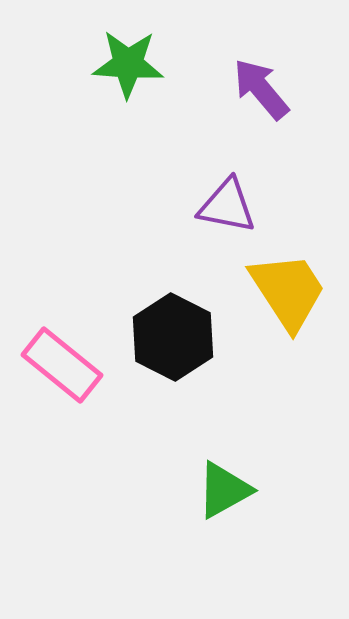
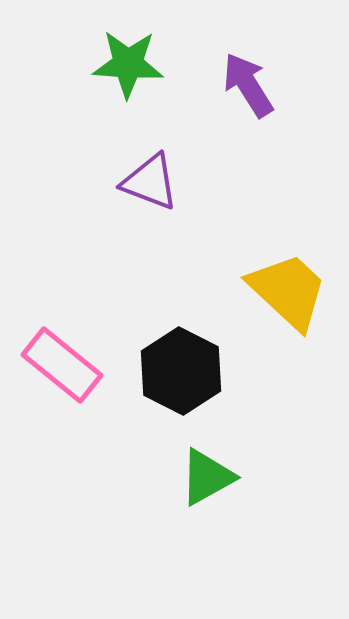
purple arrow: moved 13 px left, 4 px up; rotated 8 degrees clockwise
purple triangle: moved 77 px left, 24 px up; rotated 10 degrees clockwise
yellow trapezoid: rotated 14 degrees counterclockwise
black hexagon: moved 8 px right, 34 px down
green triangle: moved 17 px left, 13 px up
